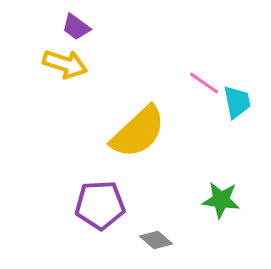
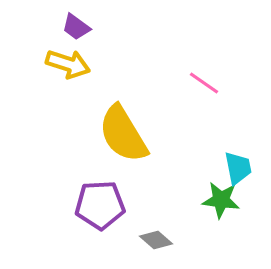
yellow arrow: moved 3 px right
cyan trapezoid: moved 1 px right, 66 px down
yellow semicircle: moved 15 px left, 2 px down; rotated 102 degrees clockwise
